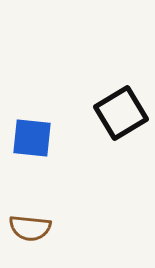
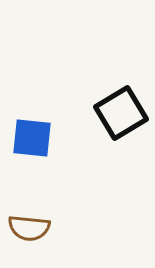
brown semicircle: moved 1 px left
